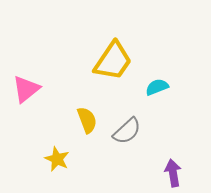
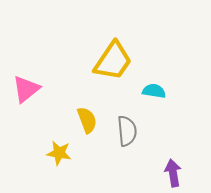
cyan semicircle: moved 3 px left, 4 px down; rotated 30 degrees clockwise
gray semicircle: rotated 52 degrees counterclockwise
yellow star: moved 2 px right, 6 px up; rotated 15 degrees counterclockwise
